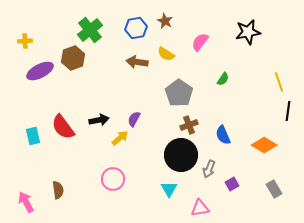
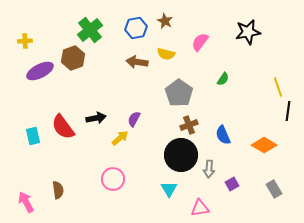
yellow semicircle: rotated 18 degrees counterclockwise
yellow line: moved 1 px left, 5 px down
black arrow: moved 3 px left, 2 px up
gray arrow: rotated 18 degrees counterclockwise
